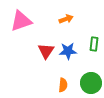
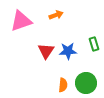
orange arrow: moved 10 px left, 4 px up
green rectangle: rotated 24 degrees counterclockwise
green circle: moved 5 px left
